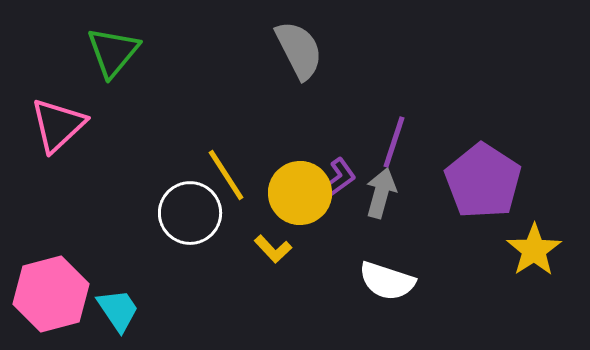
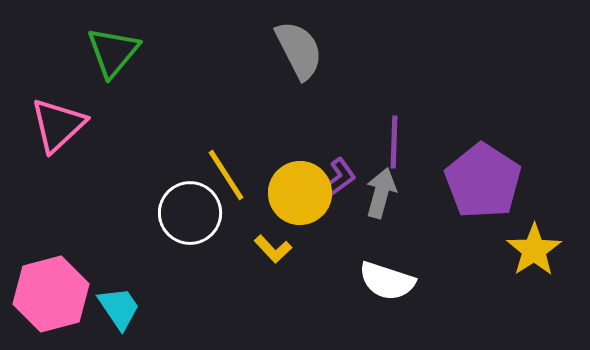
purple line: rotated 16 degrees counterclockwise
cyan trapezoid: moved 1 px right, 2 px up
